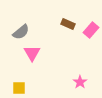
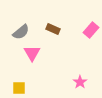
brown rectangle: moved 15 px left, 5 px down
